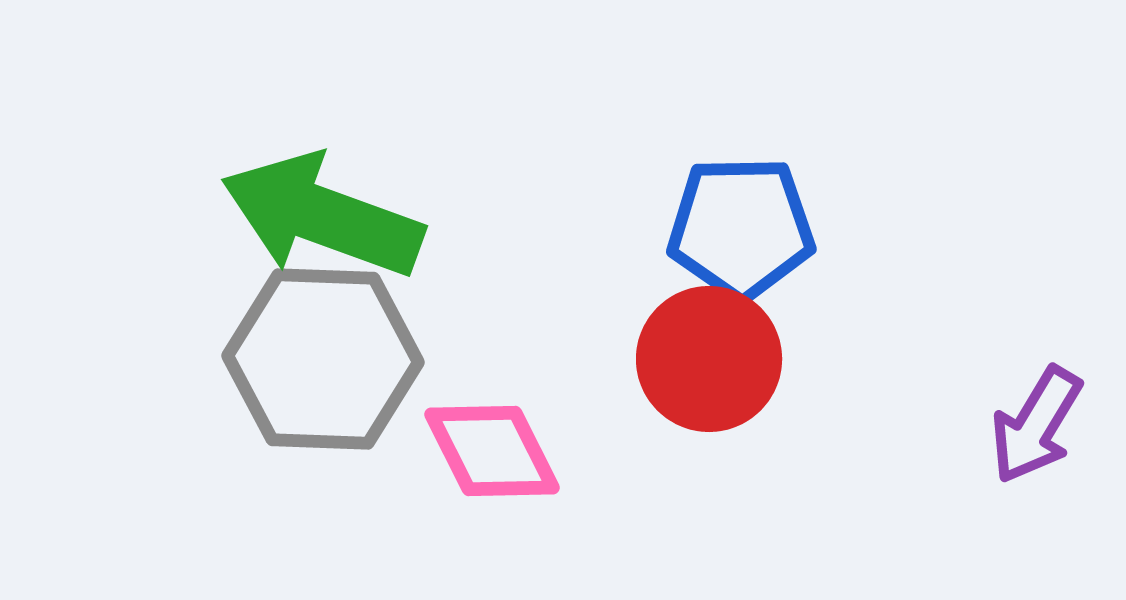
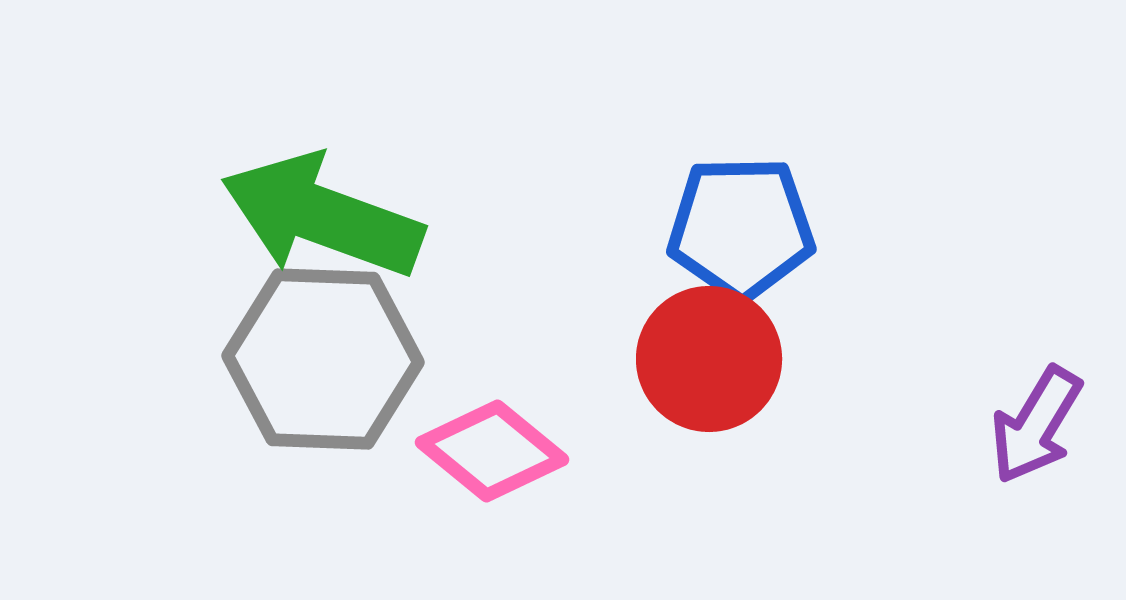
pink diamond: rotated 24 degrees counterclockwise
